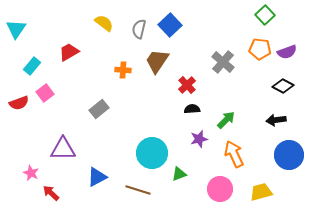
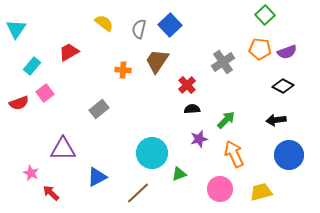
gray cross: rotated 15 degrees clockwise
brown line: moved 3 px down; rotated 60 degrees counterclockwise
